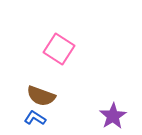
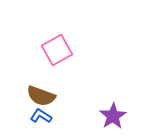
pink square: moved 2 px left, 1 px down; rotated 28 degrees clockwise
blue L-shape: moved 6 px right, 2 px up
